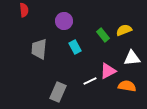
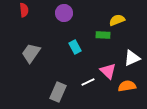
purple circle: moved 8 px up
yellow semicircle: moved 7 px left, 10 px up
green rectangle: rotated 48 degrees counterclockwise
gray trapezoid: moved 8 px left, 4 px down; rotated 30 degrees clockwise
white triangle: rotated 18 degrees counterclockwise
pink triangle: rotated 48 degrees counterclockwise
white line: moved 2 px left, 1 px down
orange semicircle: rotated 18 degrees counterclockwise
